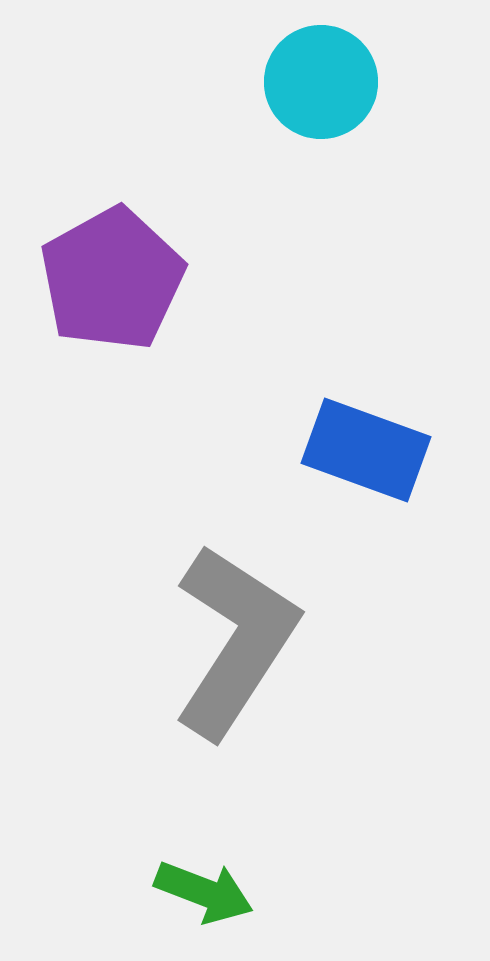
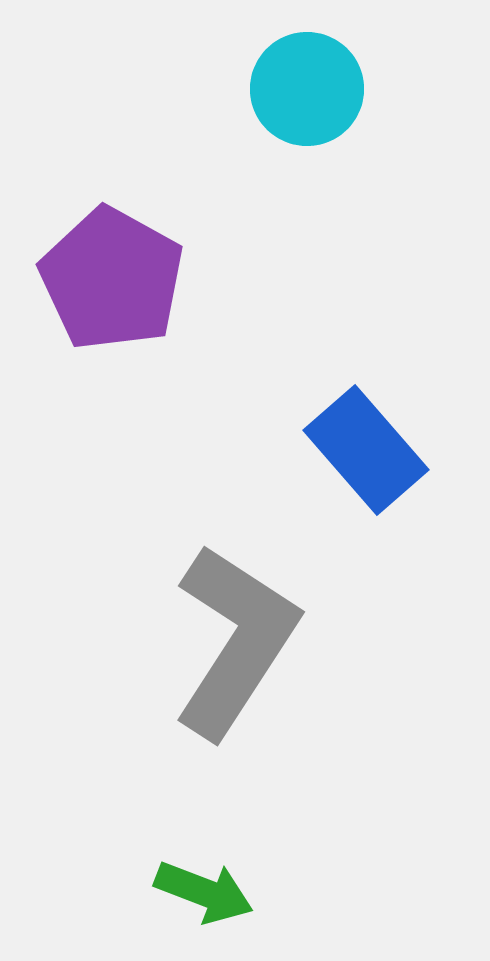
cyan circle: moved 14 px left, 7 px down
purple pentagon: rotated 14 degrees counterclockwise
blue rectangle: rotated 29 degrees clockwise
